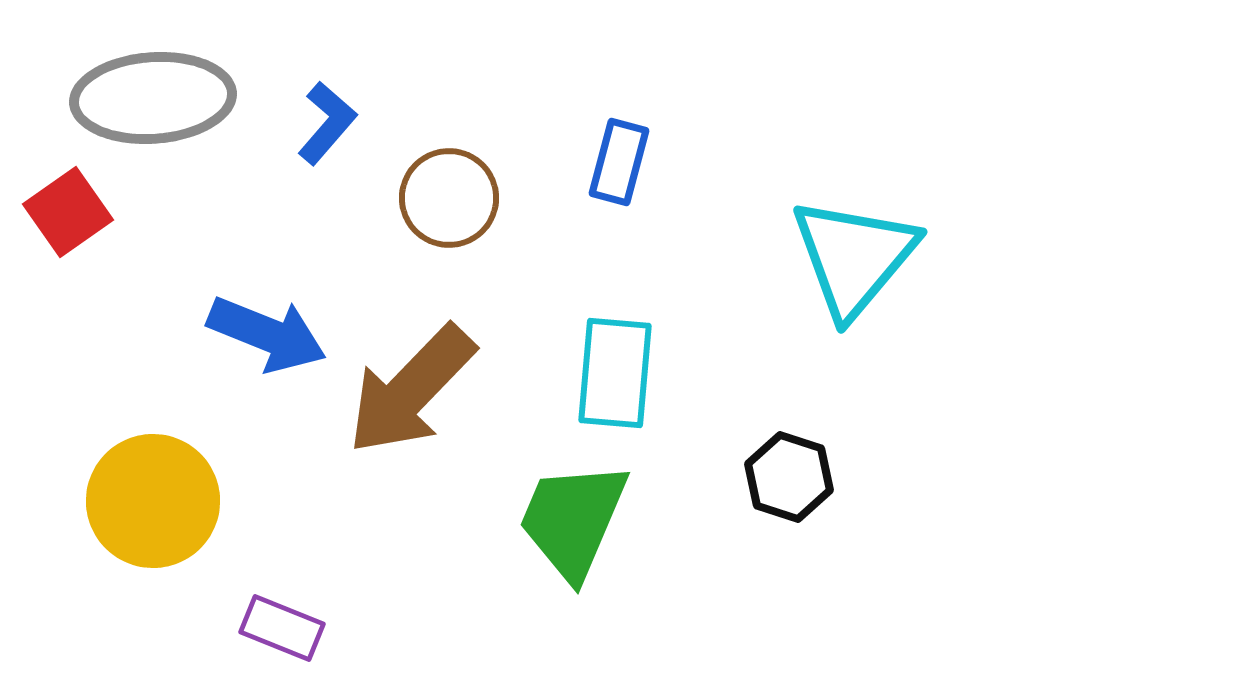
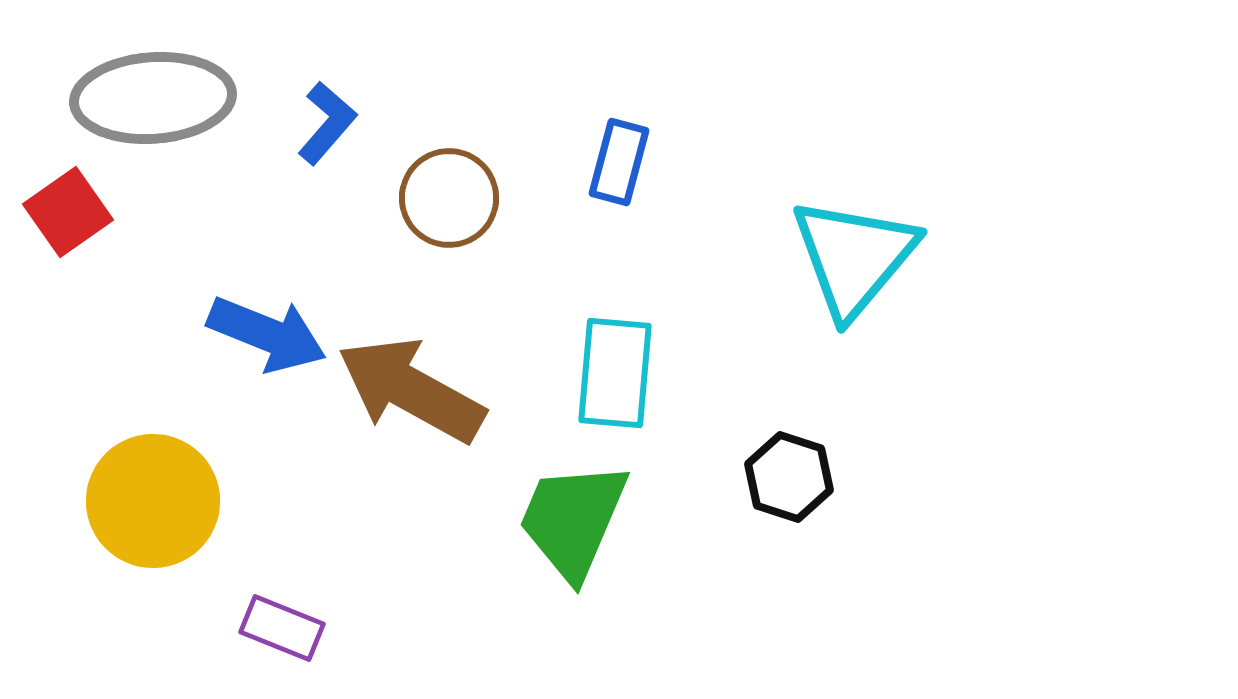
brown arrow: rotated 75 degrees clockwise
